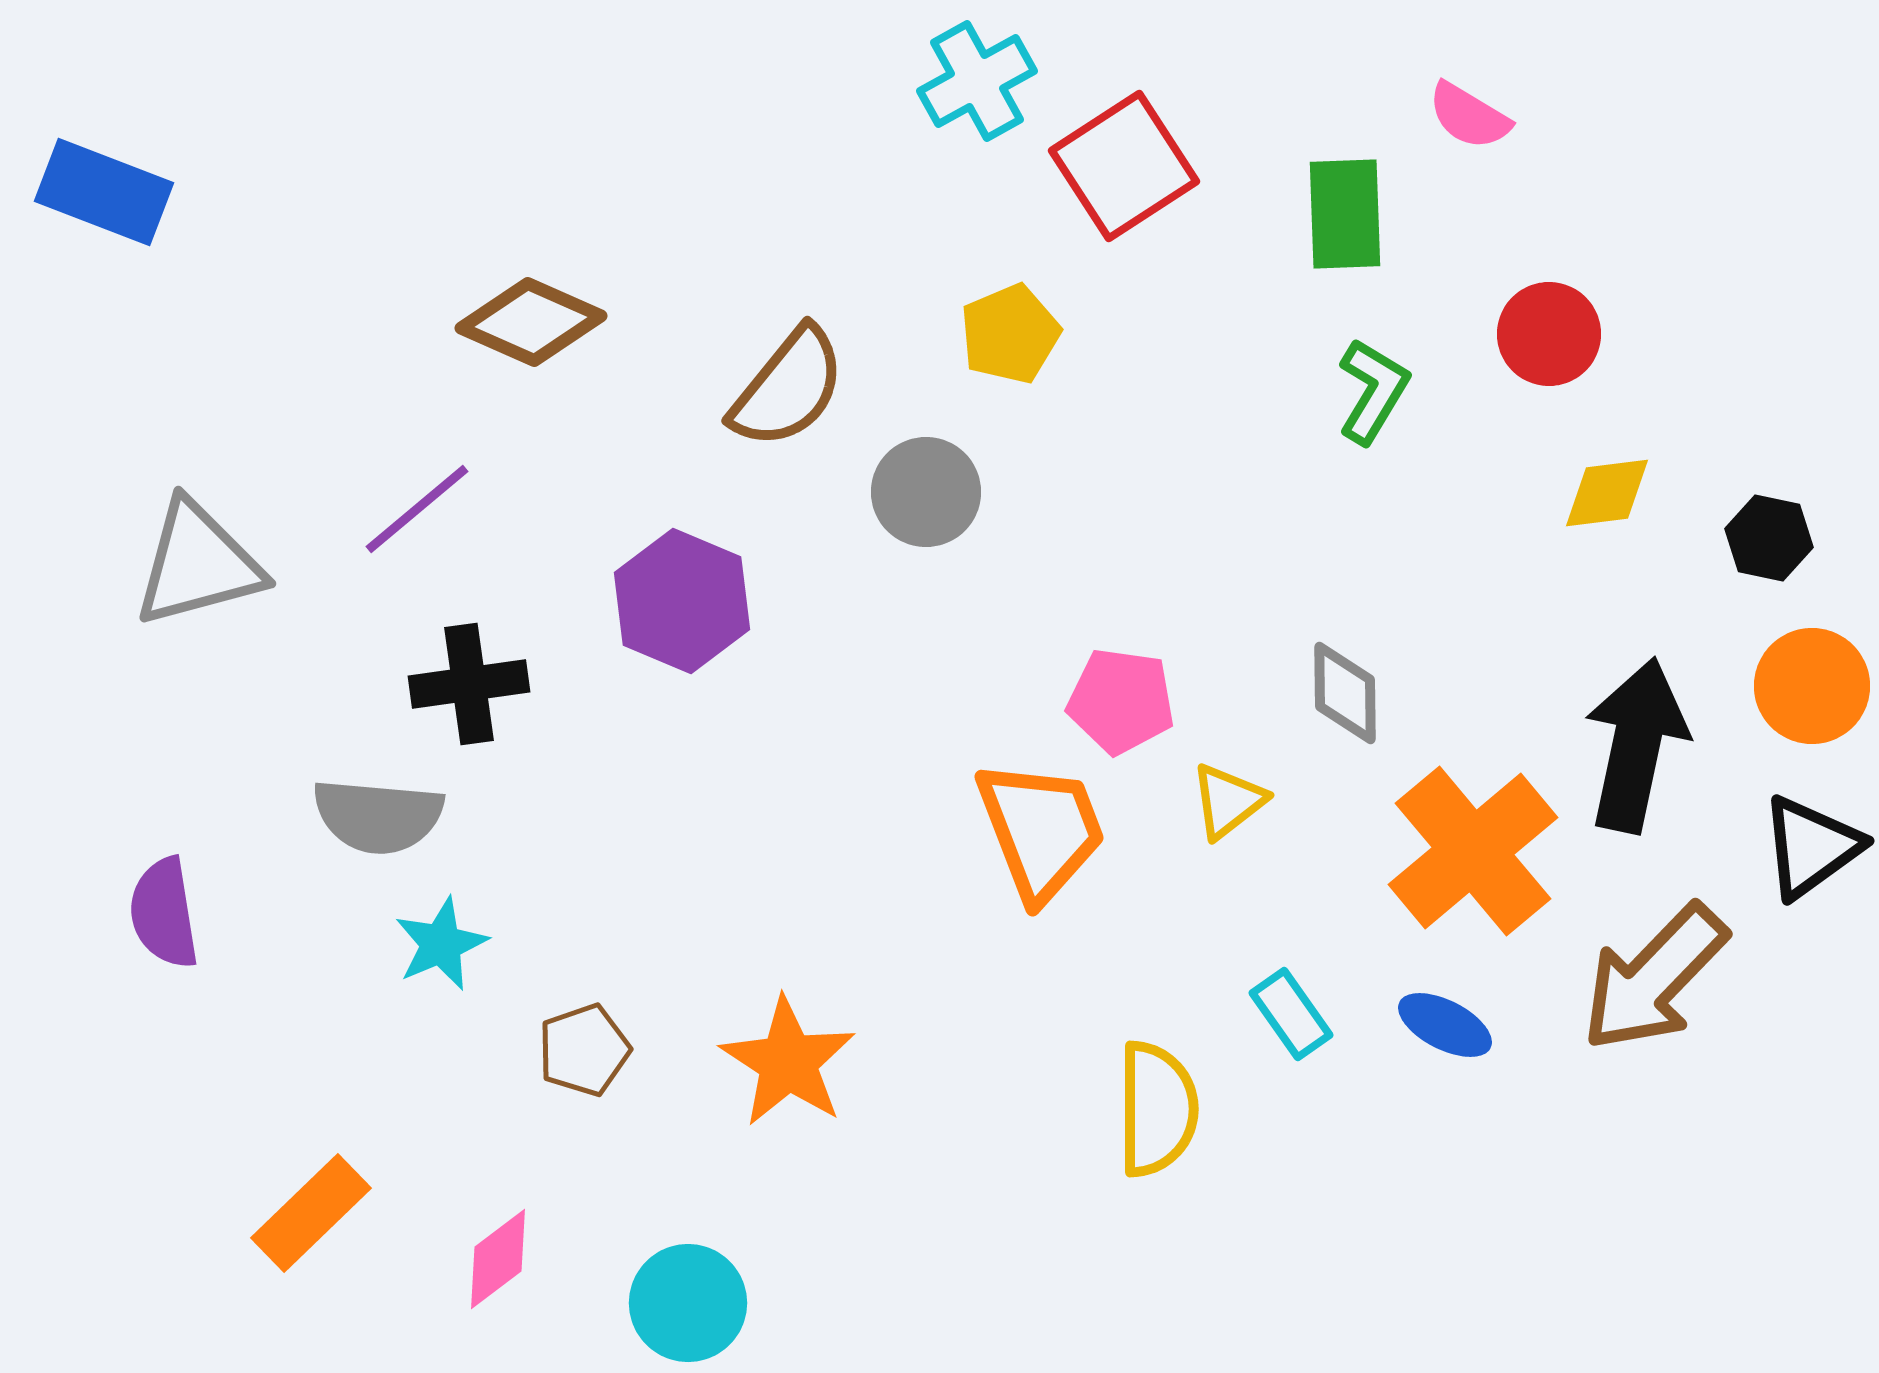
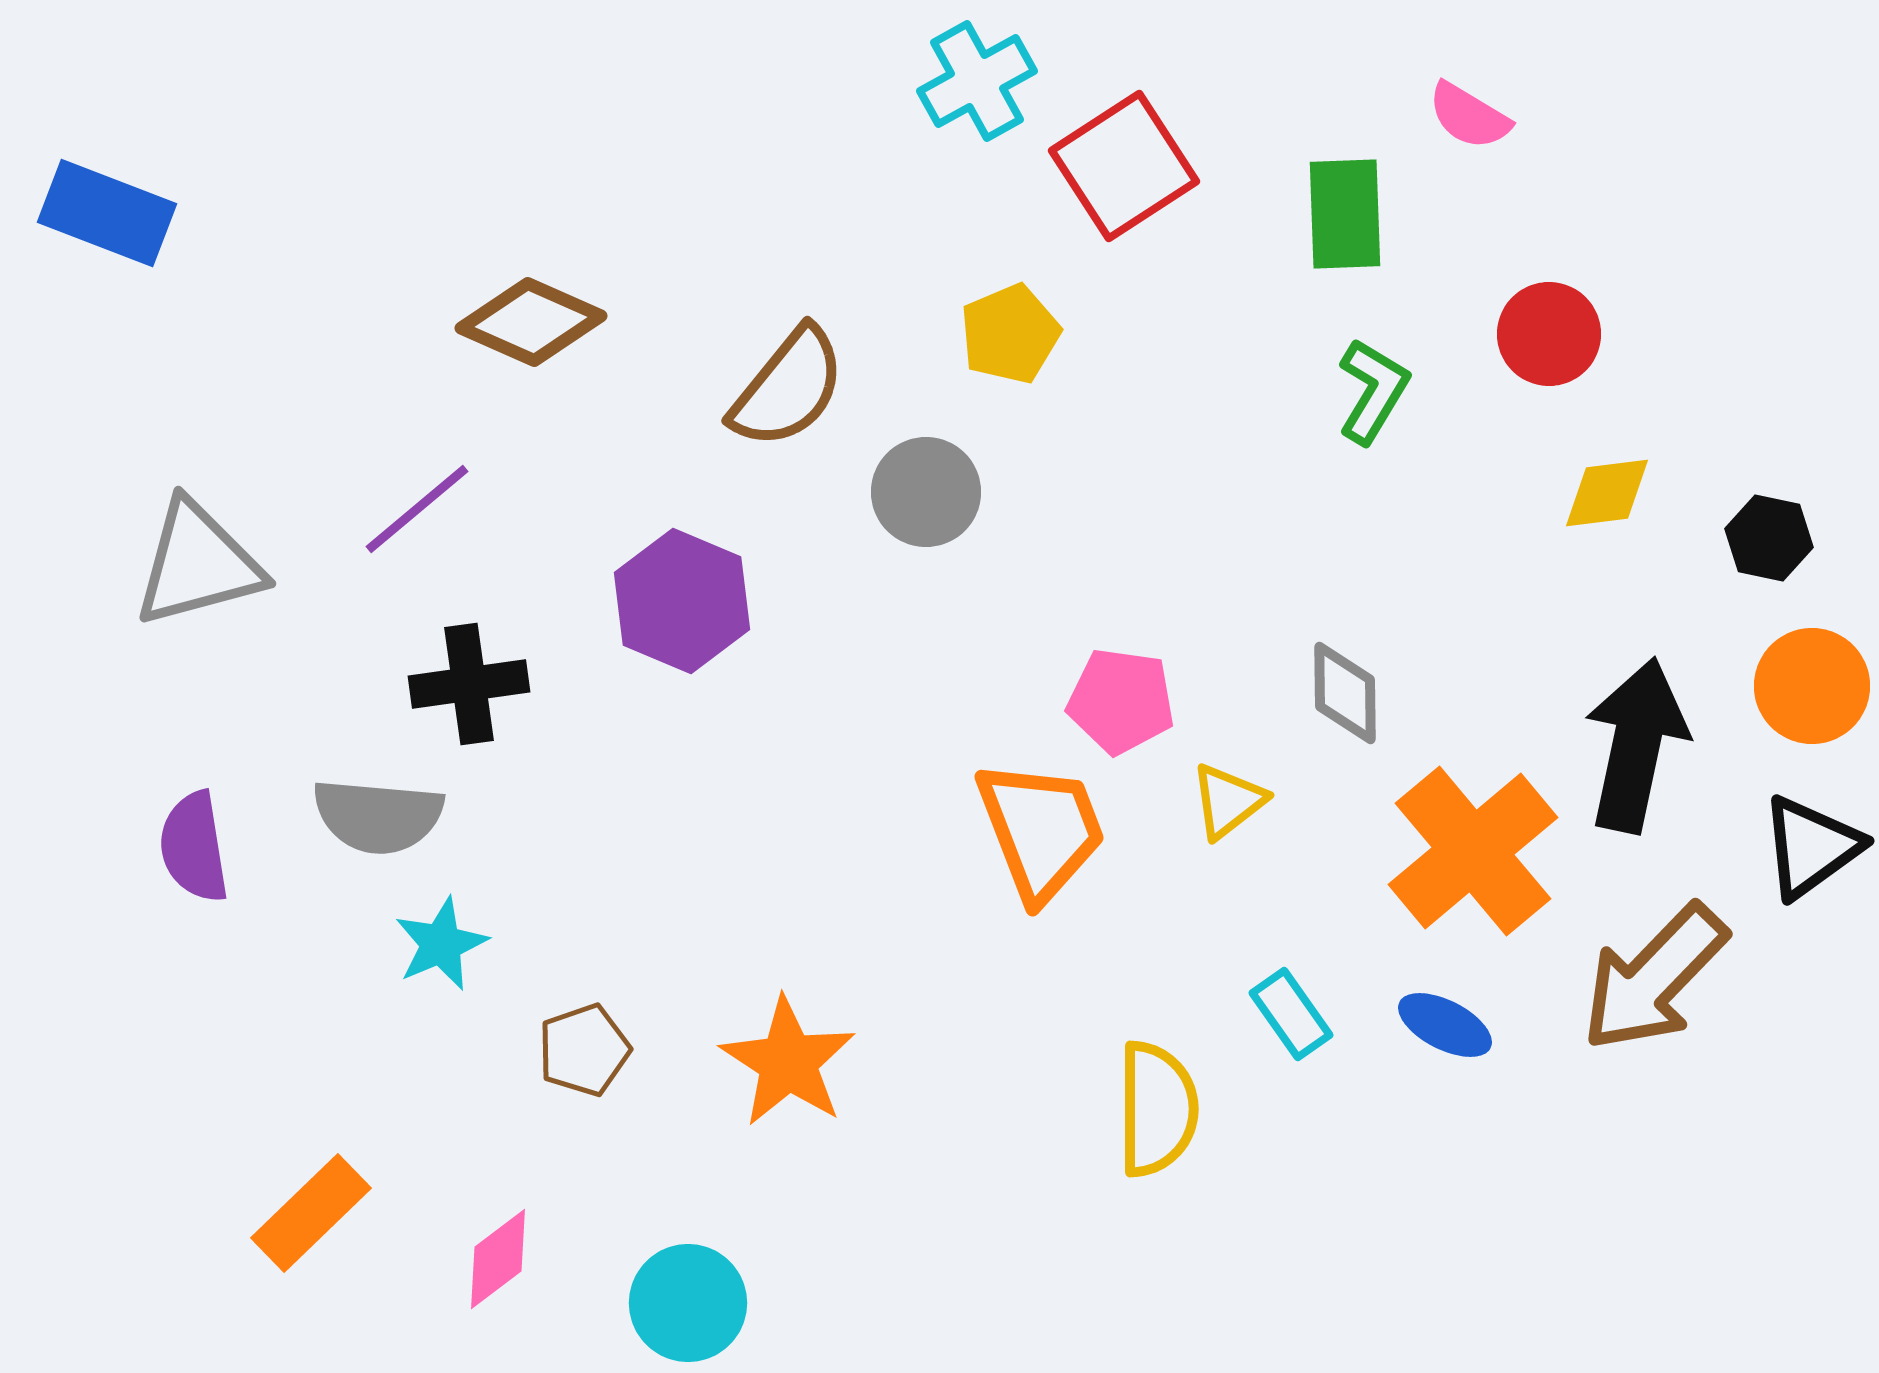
blue rectangle: moved 3 px right, 21 px down
purple semicircle: moved 30 px right, 66 px up
